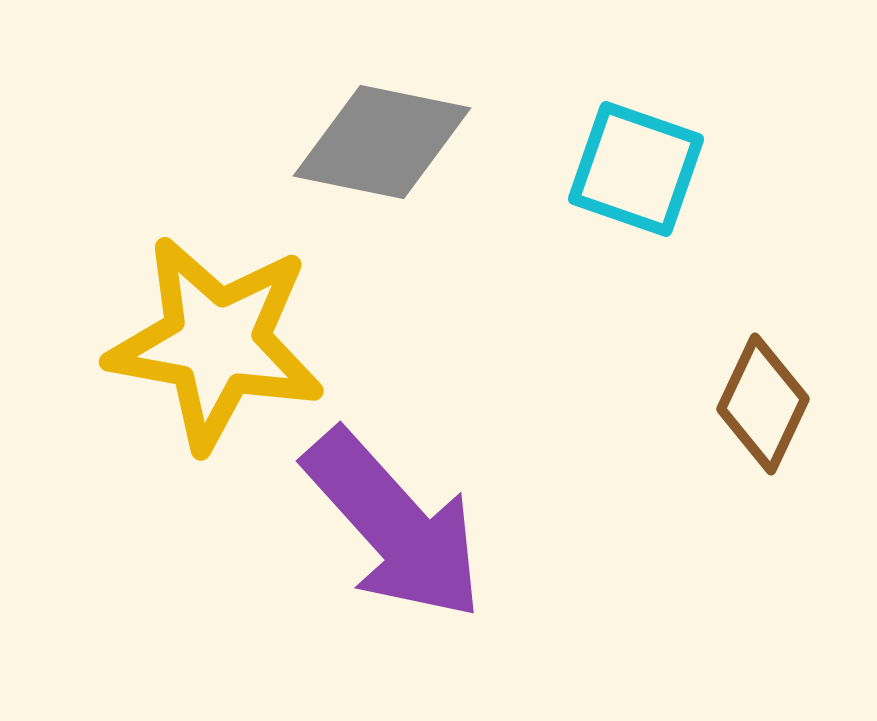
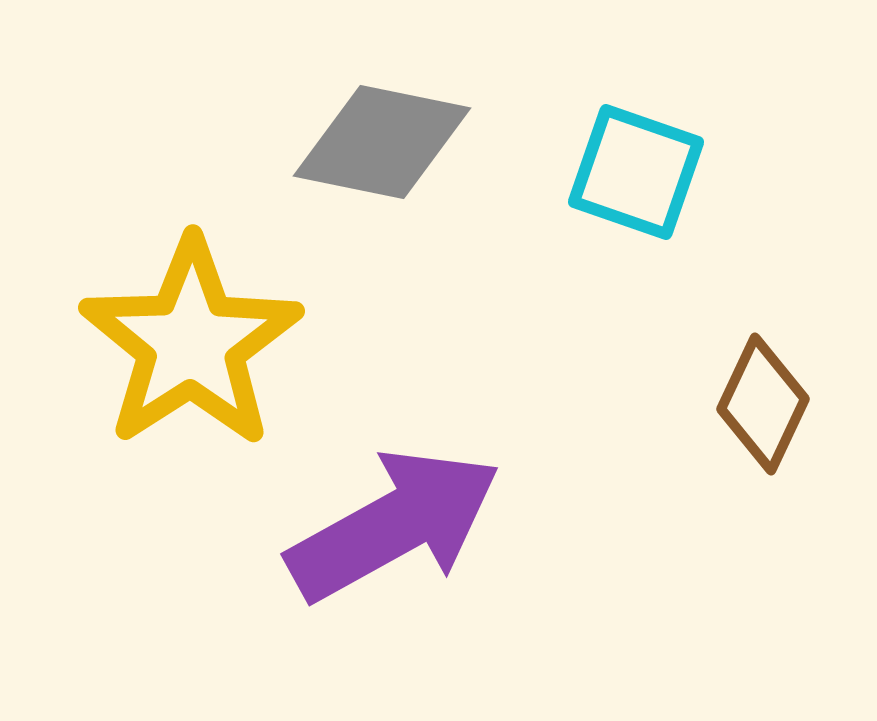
cyan square: moved 3 px down
yellow star: moved 25 px left; rotated 29 degrees clockwise
purple arrow: rotated 77 degrees counterclockwise
